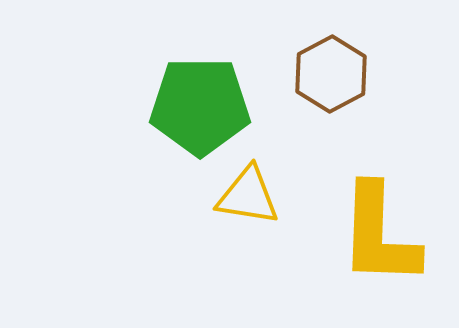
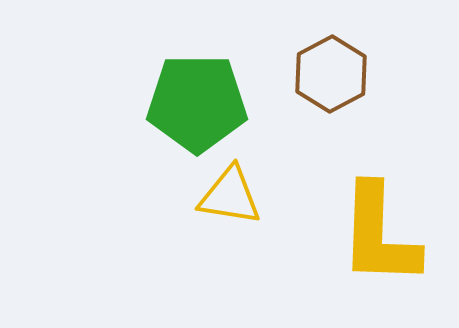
green pentagon: moved 3 px left, 3 px up
yellow triangle: moved 18 px left
